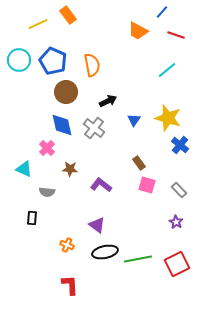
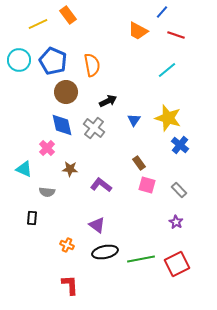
green line: moved 3 px right
